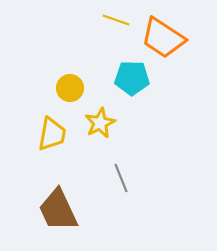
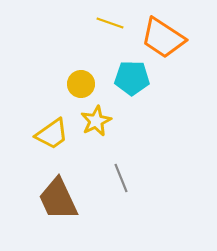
yellow line: moved 6 px left, 3 px down
yellow circle: moved 11 px right, 4 px up
yellow star: moved 4 px left, 2 px up
yellow trapezoid: rotated 45 degrees clockwise
brown trapezoid: moved 11 px up
